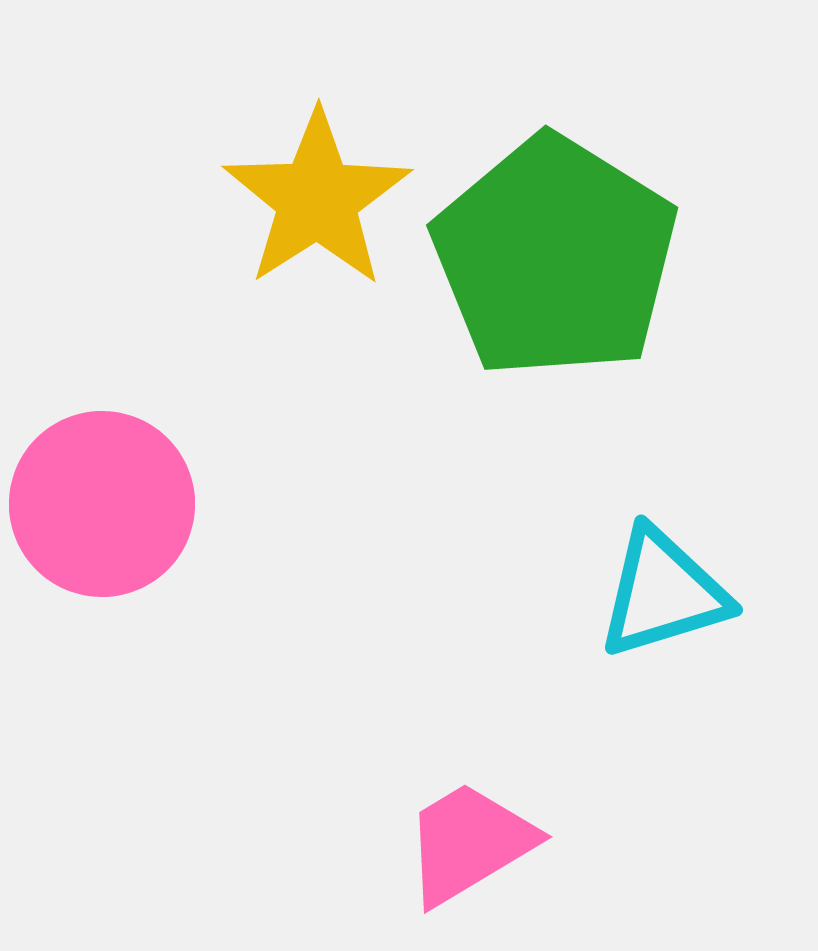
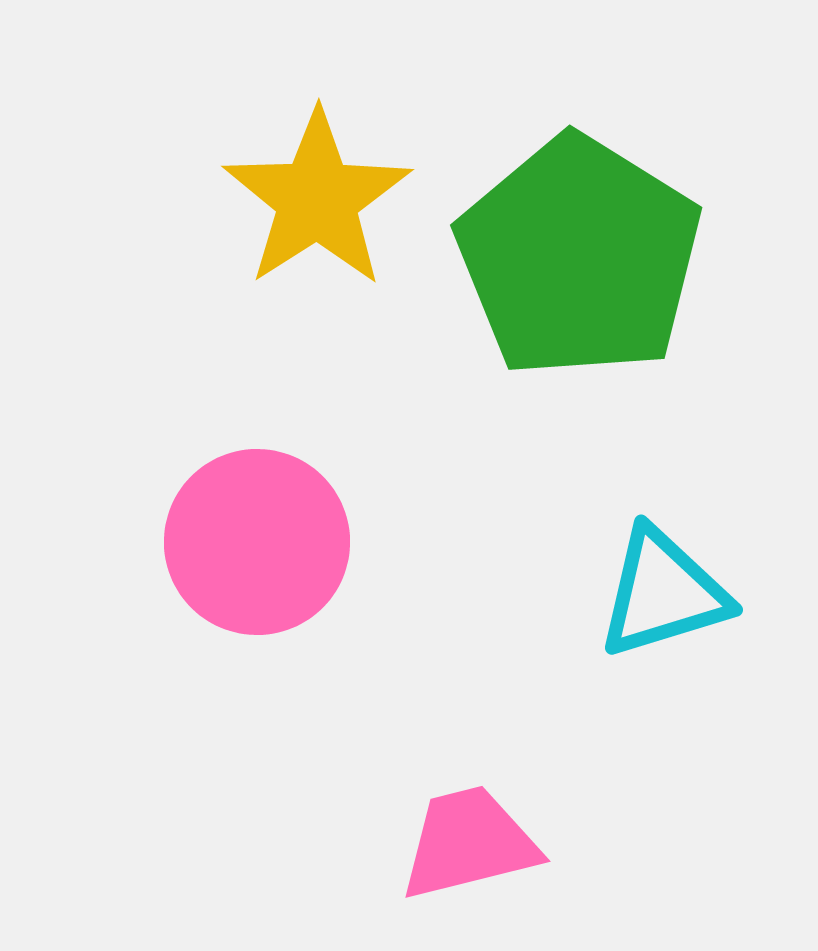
green pentagon: moved 24 px right
pink circle: moved 155 px right, 38 px down
pink trapezoid: rotated 17 degrees clockwise
